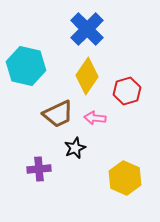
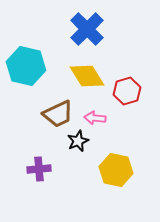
yellow diamond: rotated 66 degrees counterclockwise
black star: moved 3 px right, 7 px up
yellow hexagon: moved 9 px left, 8 px up; rotated 12 degrees counterclockwise
